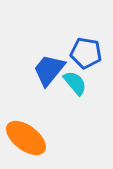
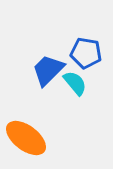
blue trapezoid: moved 1 px left; rotated 6 degrees clockwise
